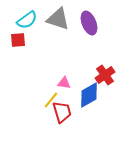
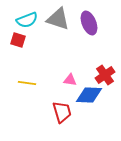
cyan semicircle: rotated 15 degrees clockwise
red square: rotated 21 degrees clockwise
pink triangle: moved 6 px right, 3 px up
blue diamond: rotated 32 degrees clockwise
yellow line: moved 24 px left, 17 px up; rotated 60 degrees clockwise
